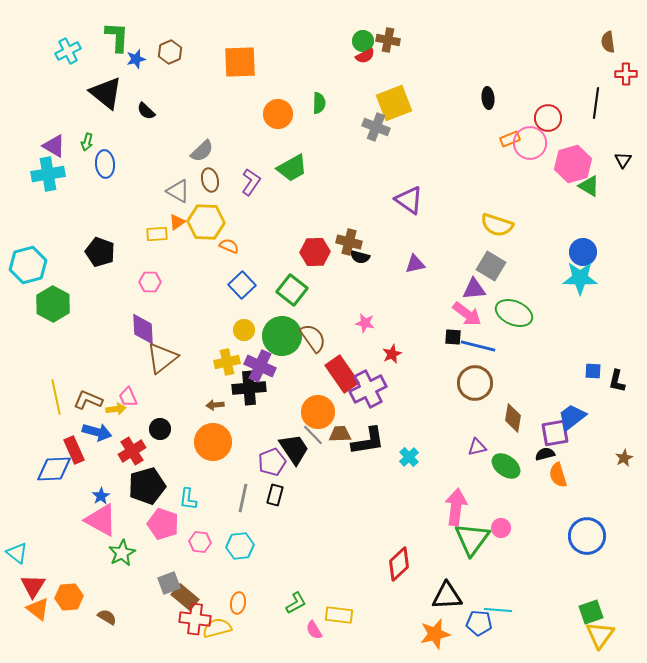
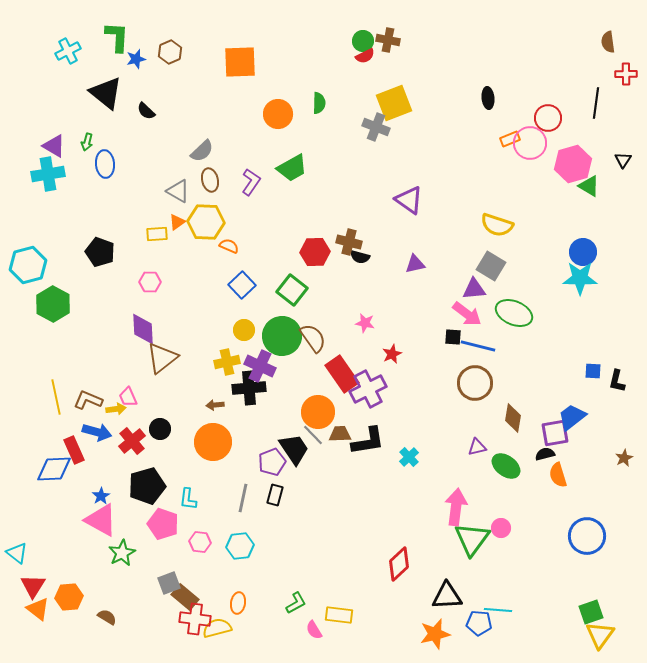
red cross at (132, 451): moved 10 px up; rotated 8 degrees counterclockwise
